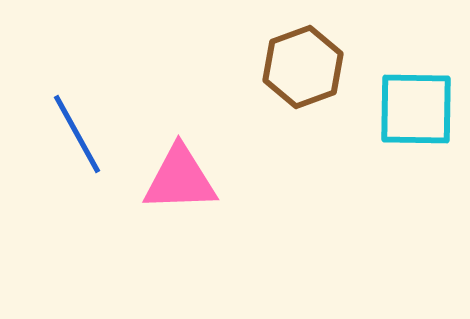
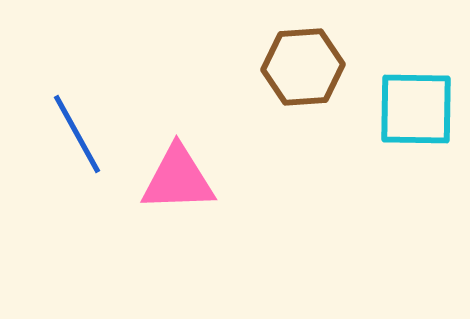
brown hexagon: rotated 16 degrees clockwise
pink triangle: moved 2 px left
